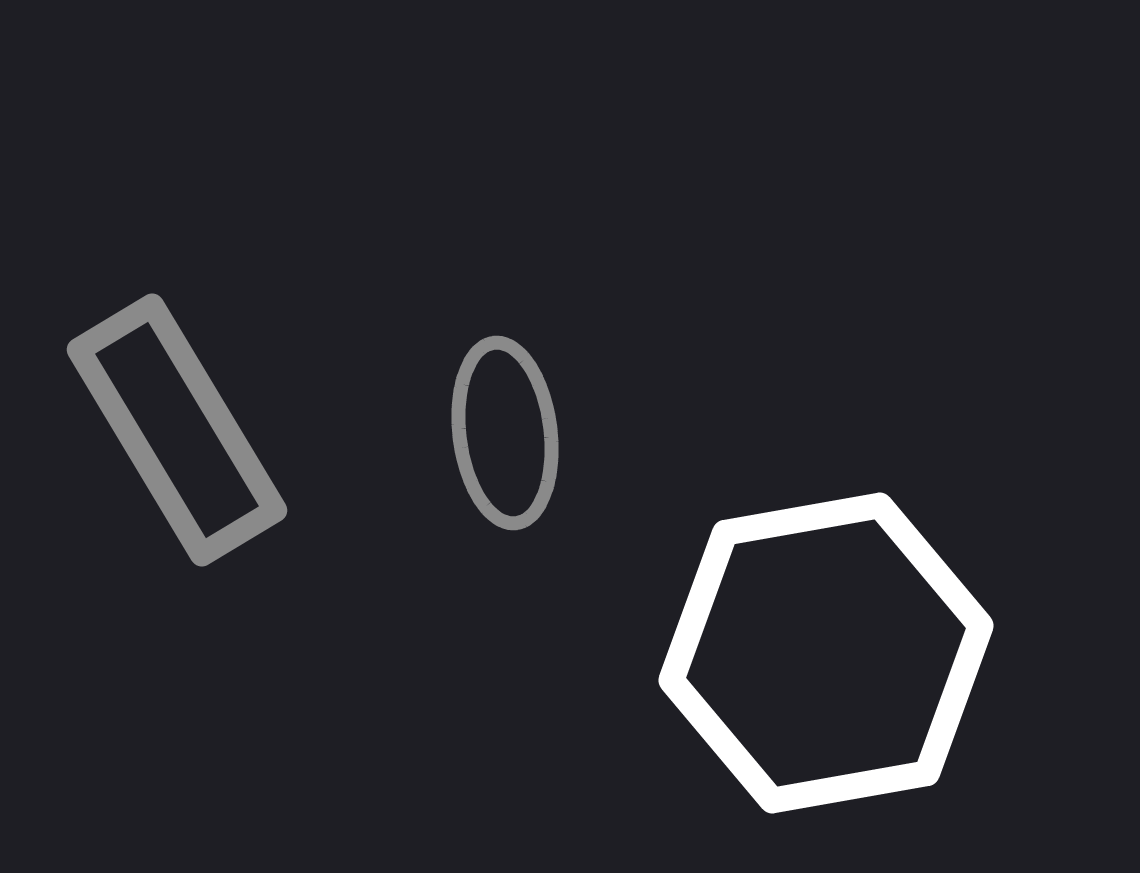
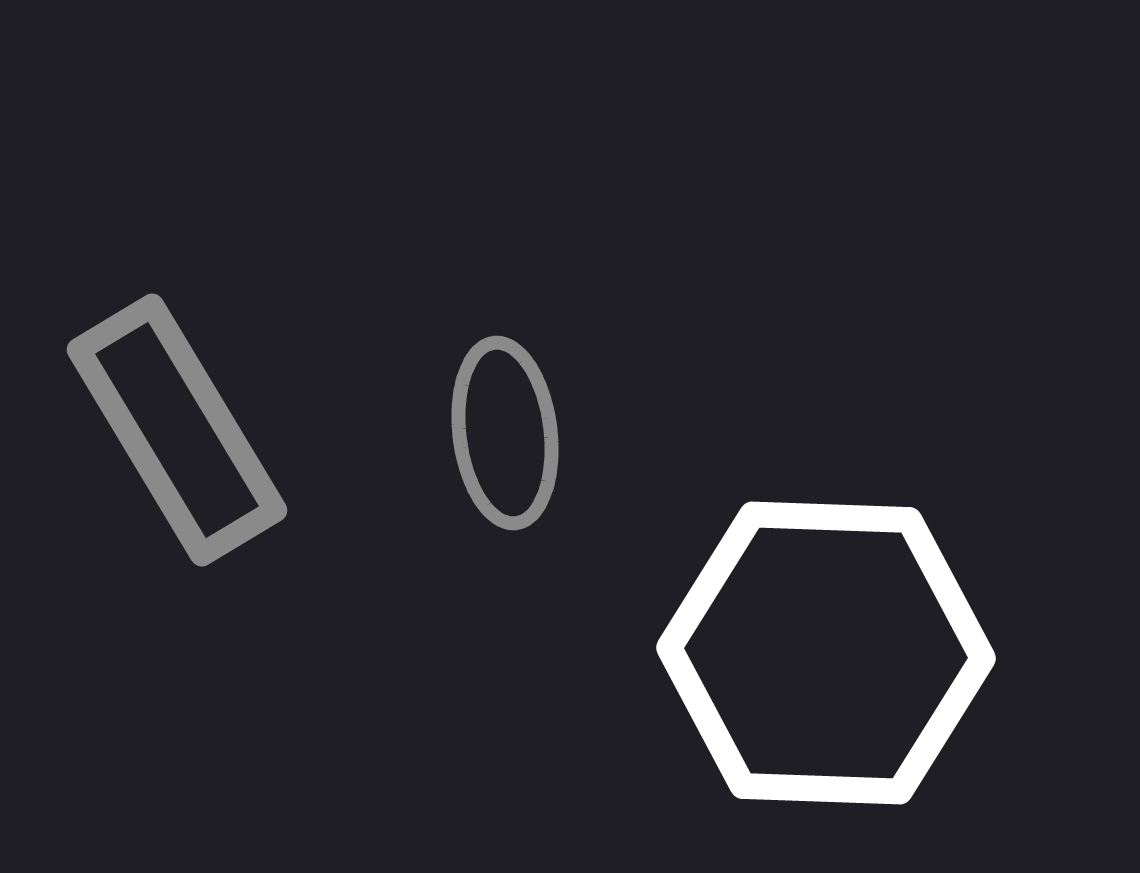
white hexagon: rotated 12 degrees clockwise
